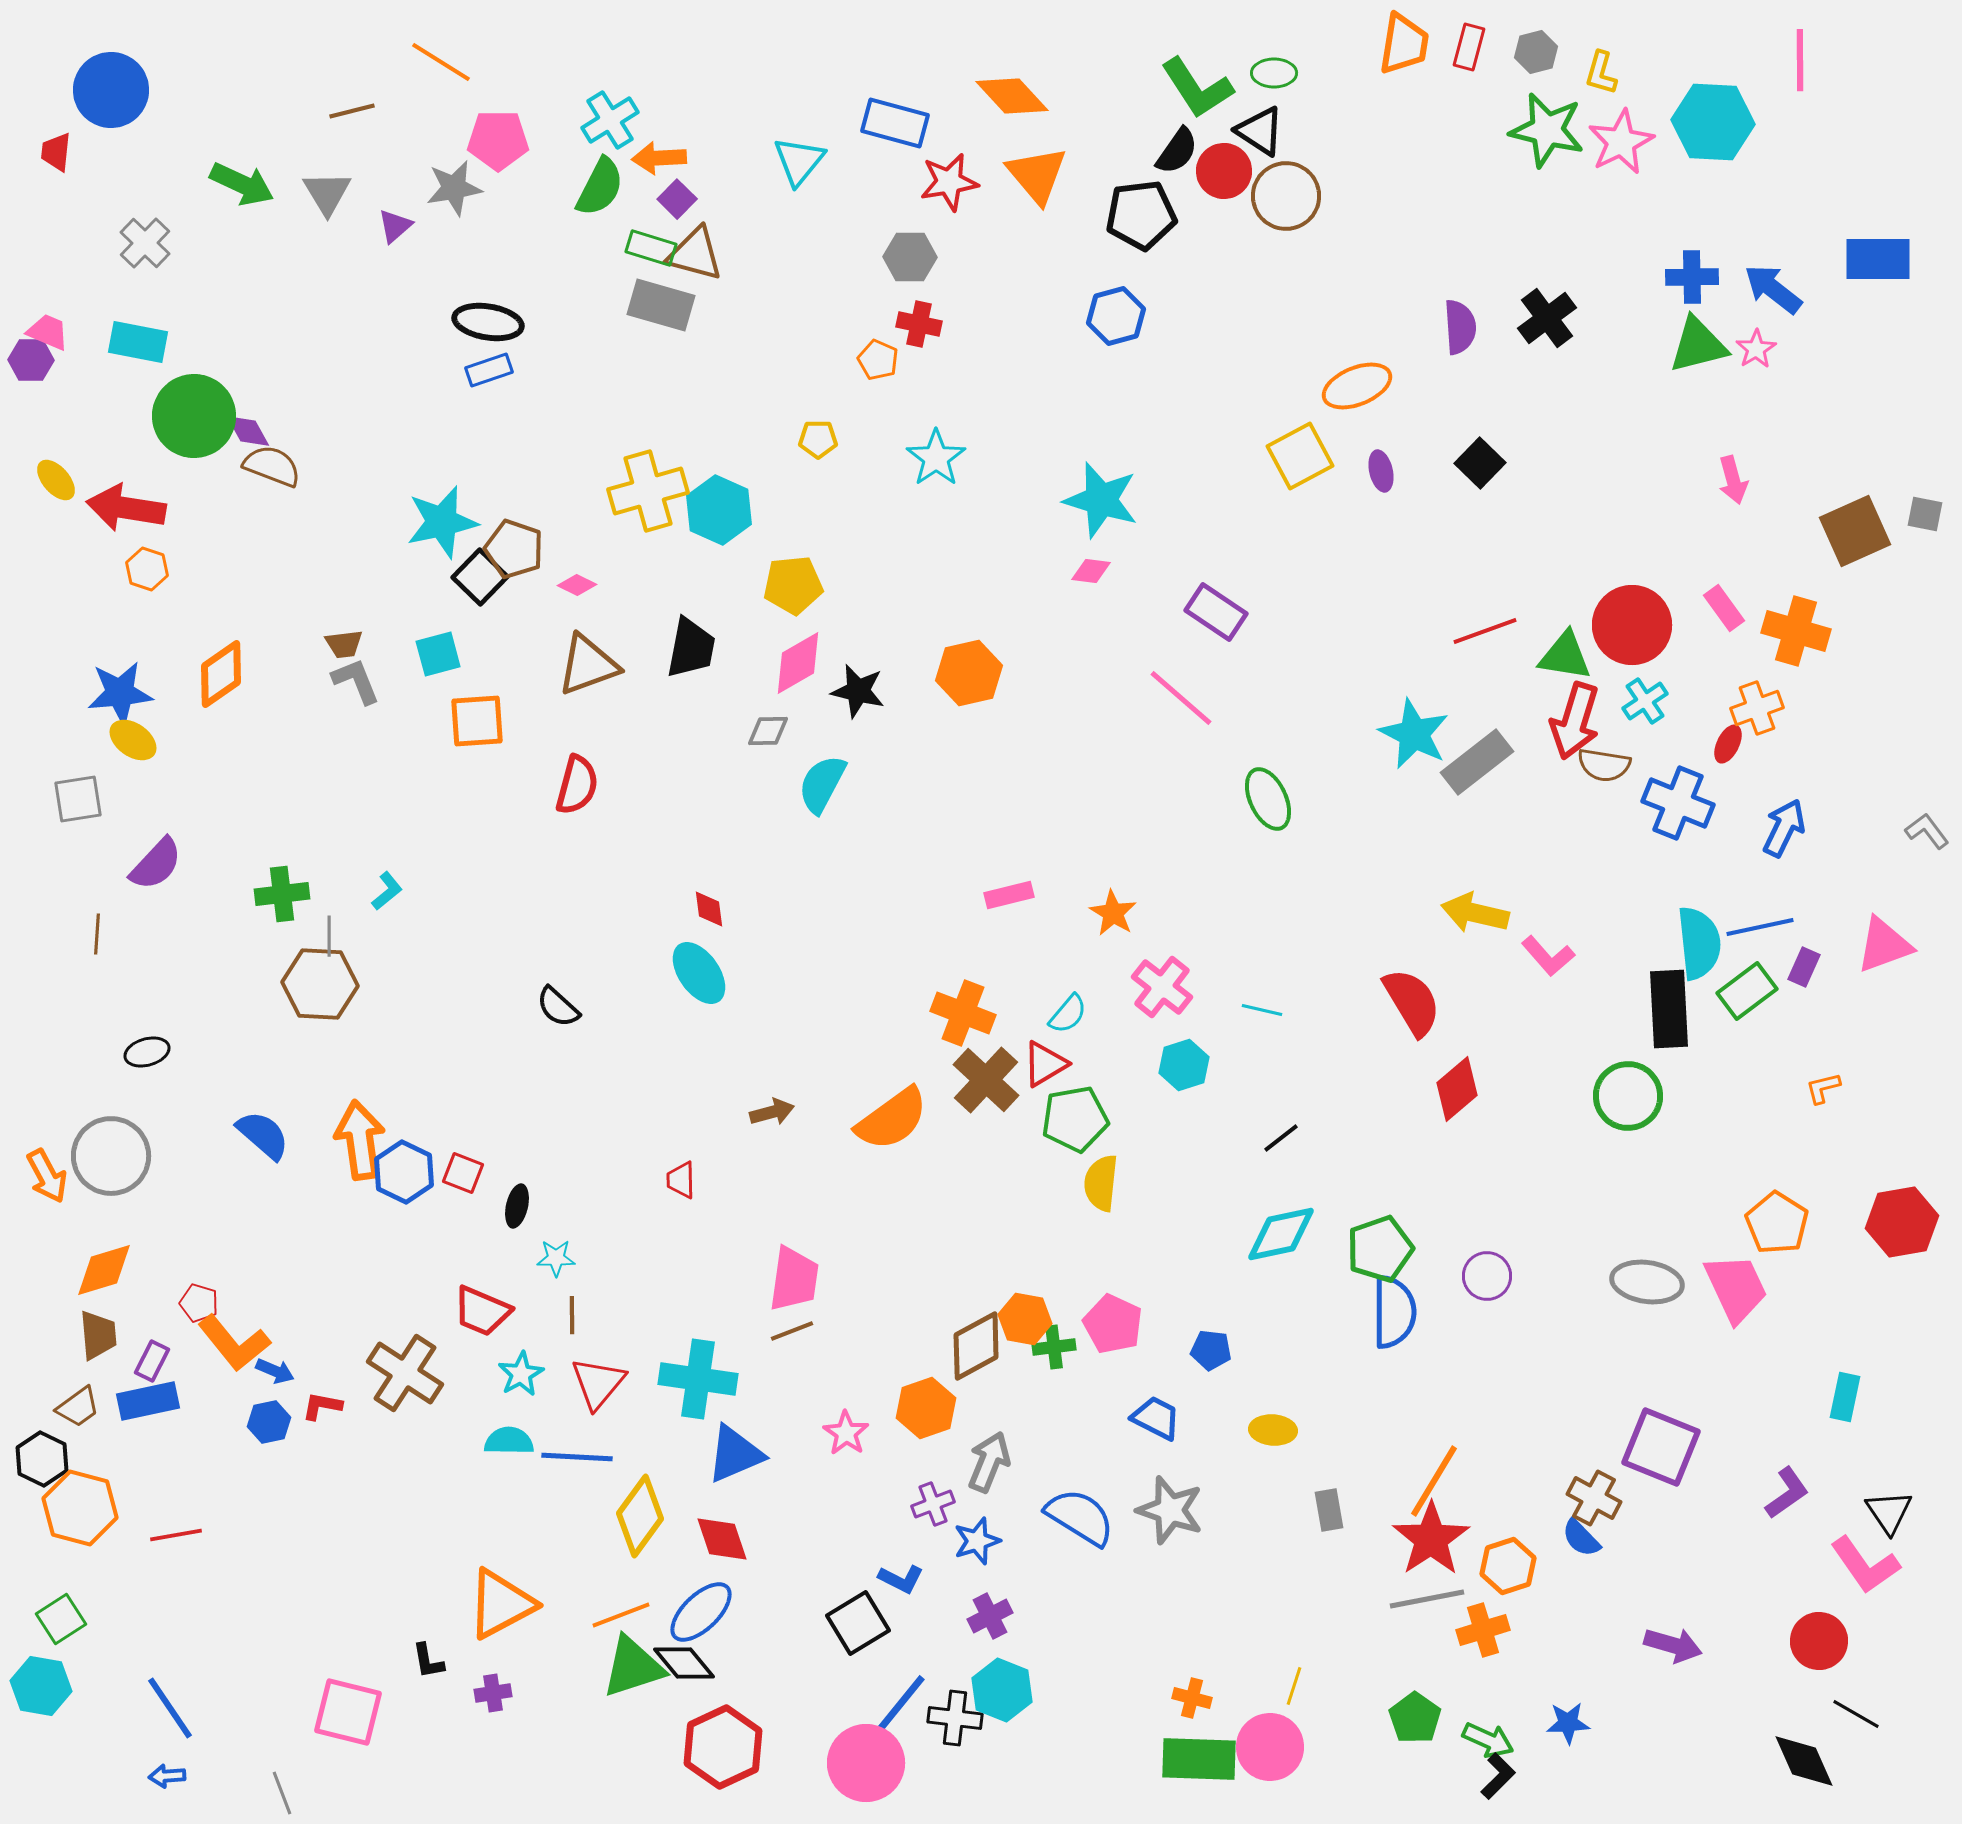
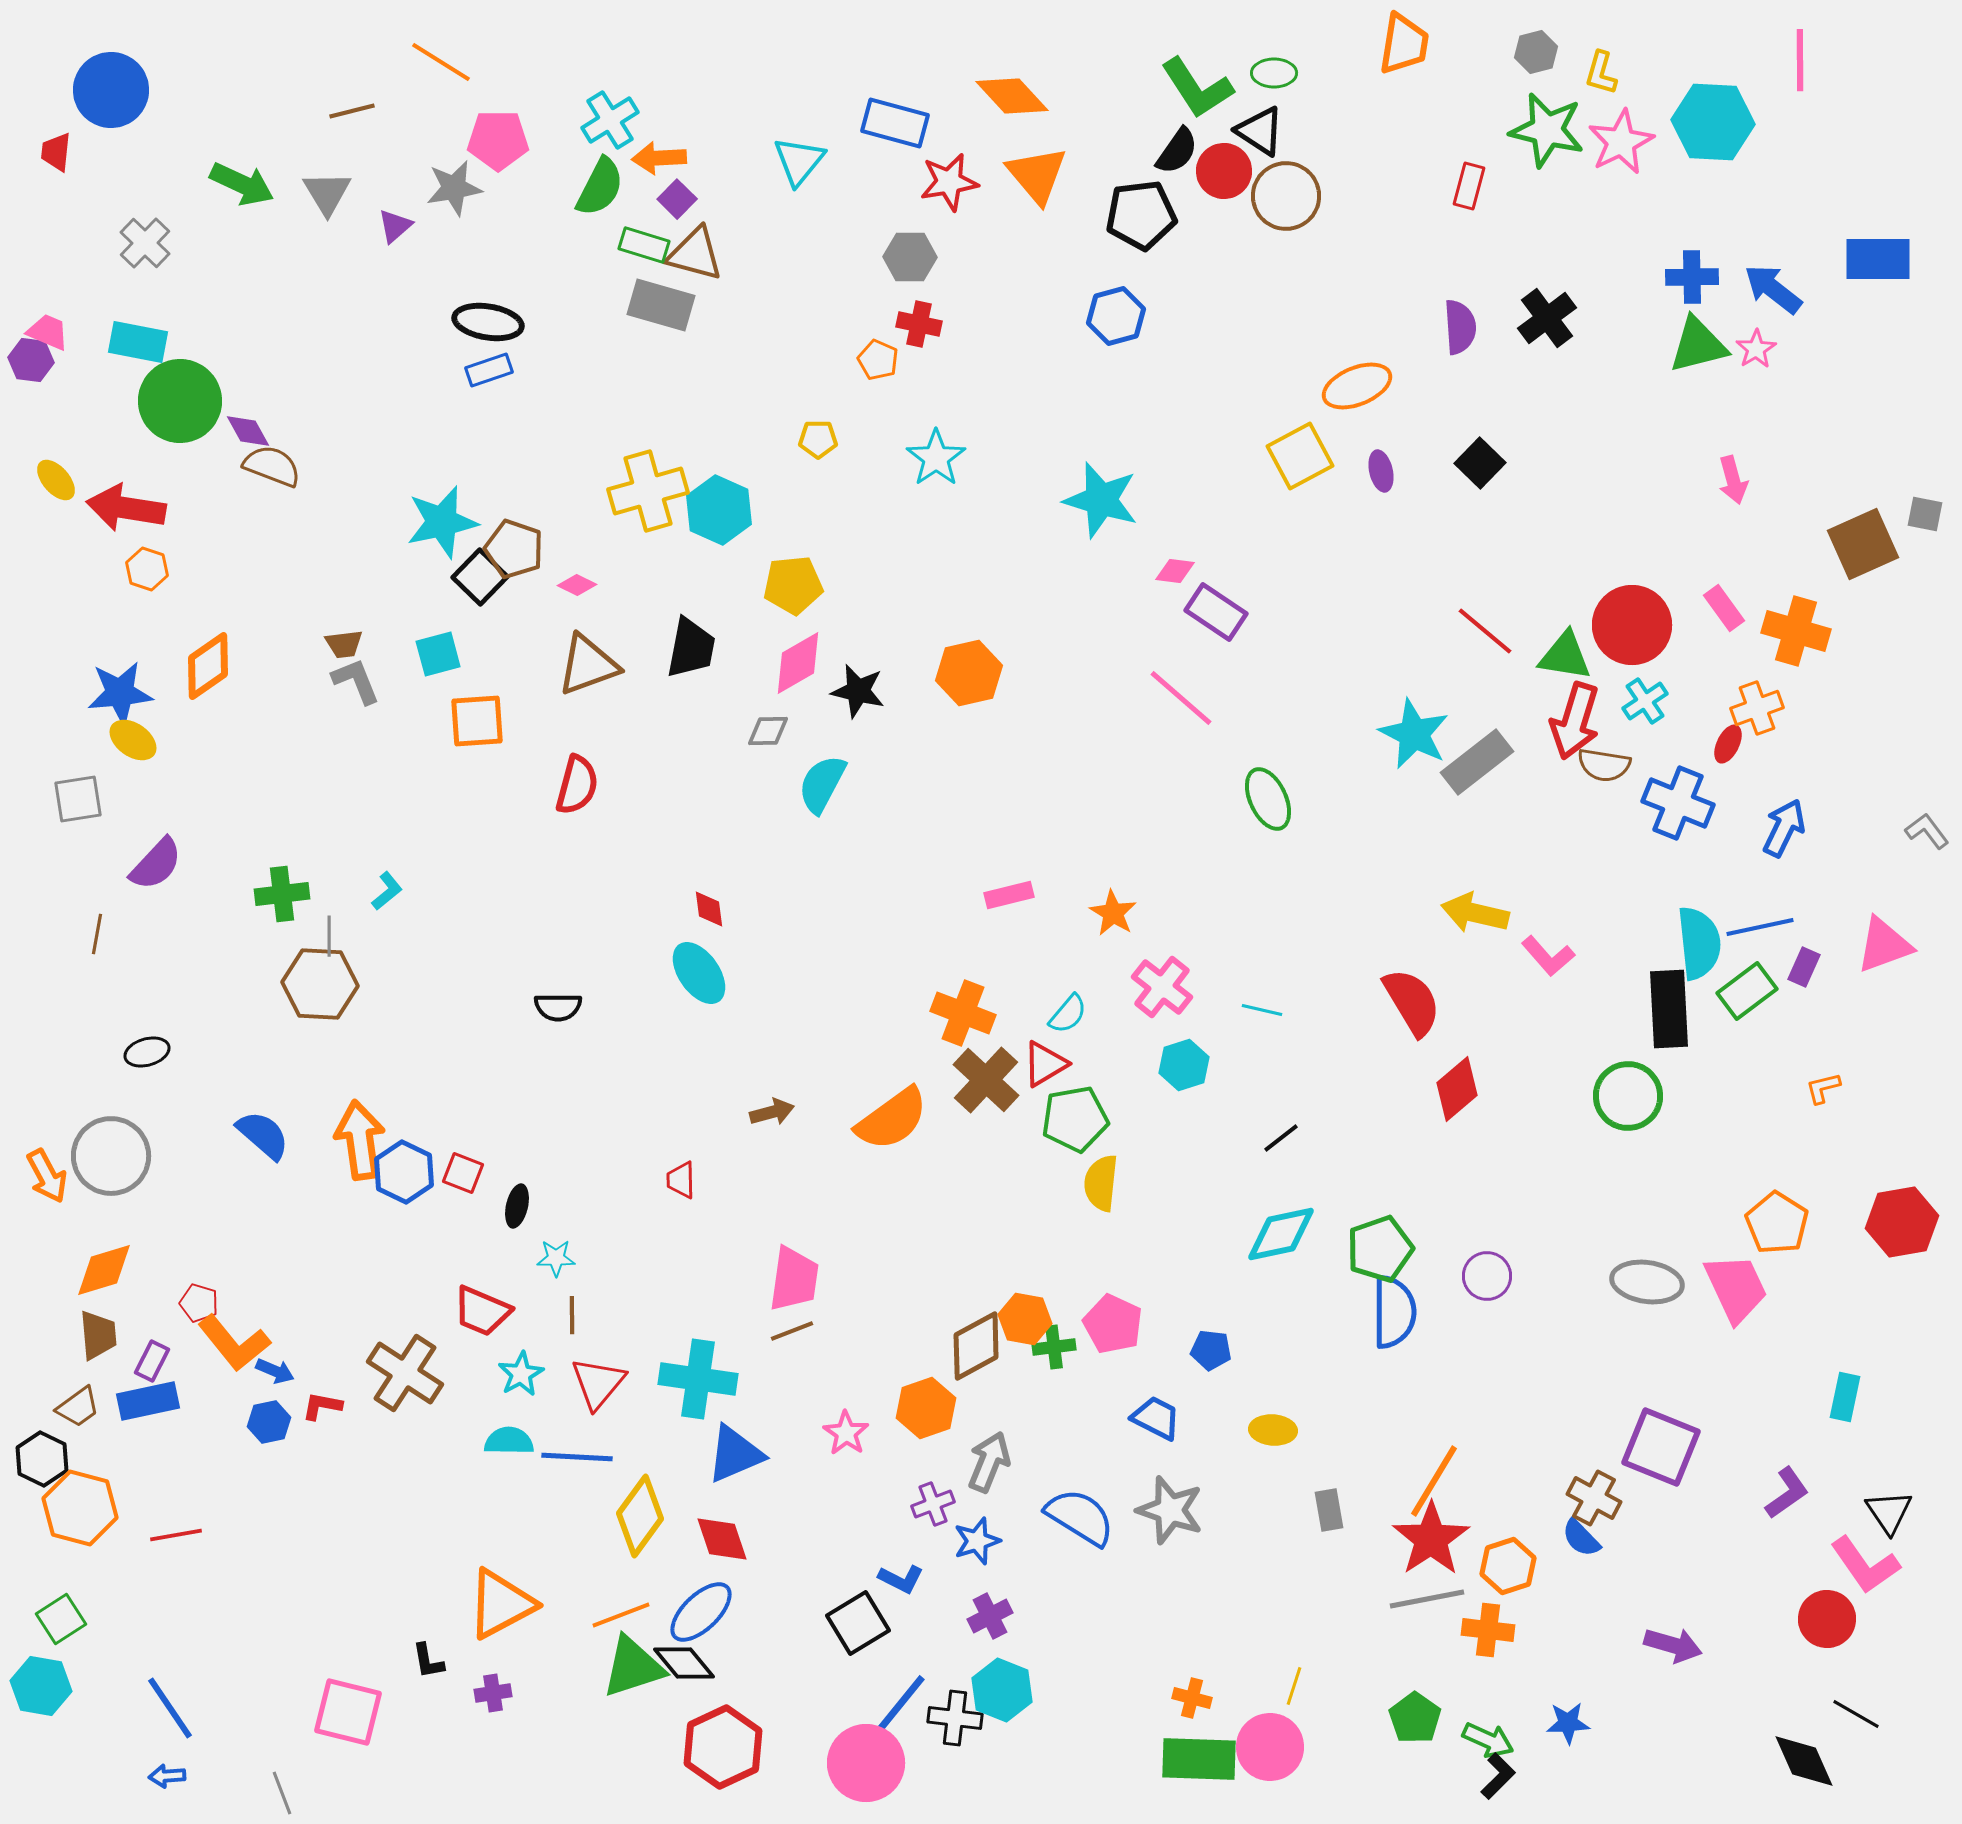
red rectangle at (1469, 47): moved 139 px down
green rectangle at (651, 248): moved 7 px left, 3 px up
purple hexagon at (31, 360): rotated 6 degrees clockwise
green circle at (194, 416): moved 14 px left, 15 px up
brown square at (1855, 531): moved 8 px right, 13 px down
pink diamond at (1091, 571): moved 84 px right
red line at (1485, 631): rotated 60 degrees clockwise
orange diamond at (221, 674): moved 13 px left, 8 px up
brown line at (97, 934): rotated 6 degrees clockwise
black semicircle at (558, 1007): rotated 42 degrees counterclockwise
orange cross at (1483, 1630): moved 5 px right; rotated 24 degrees clockwise
red circle at (1819, 1641): moved 8 px right, 22 px up
